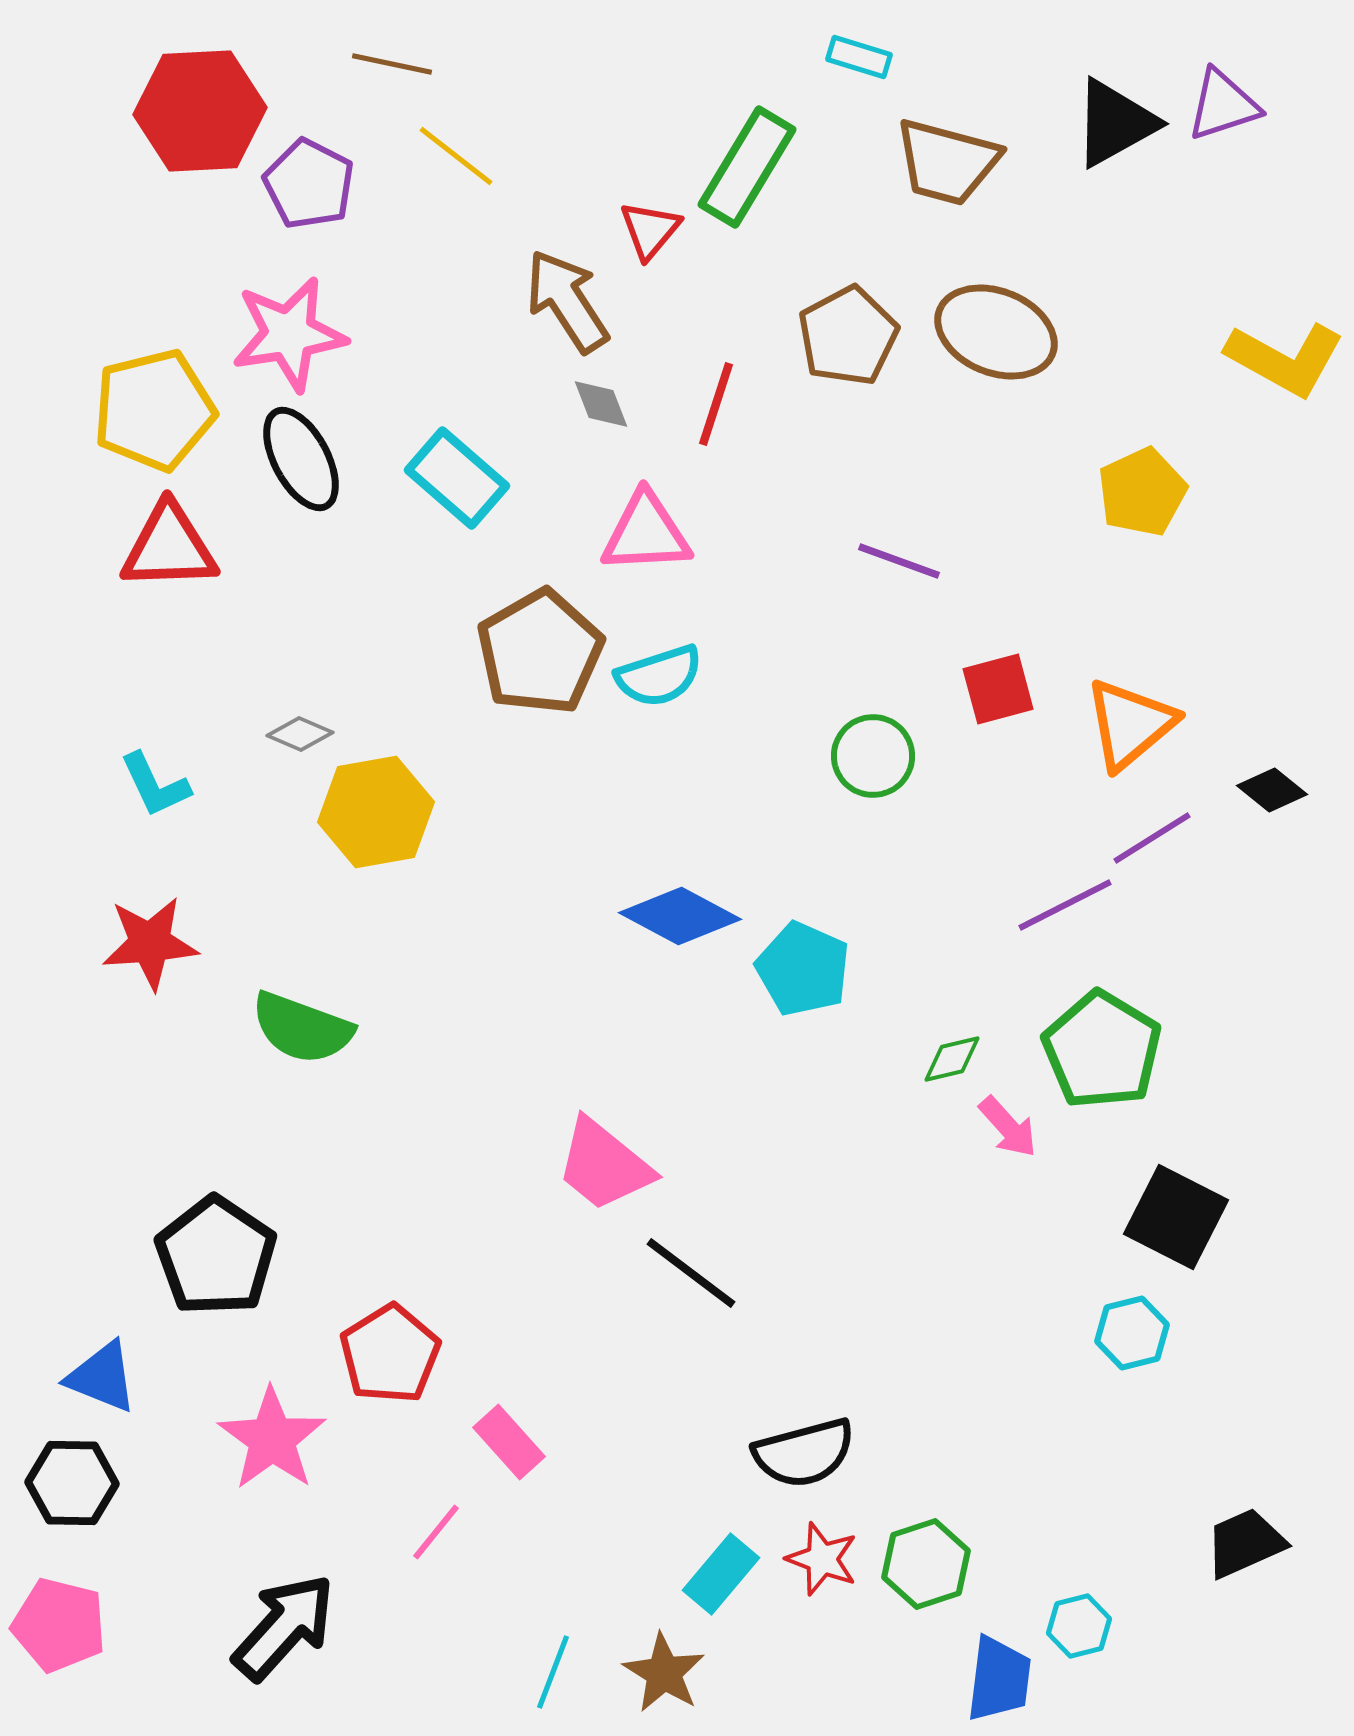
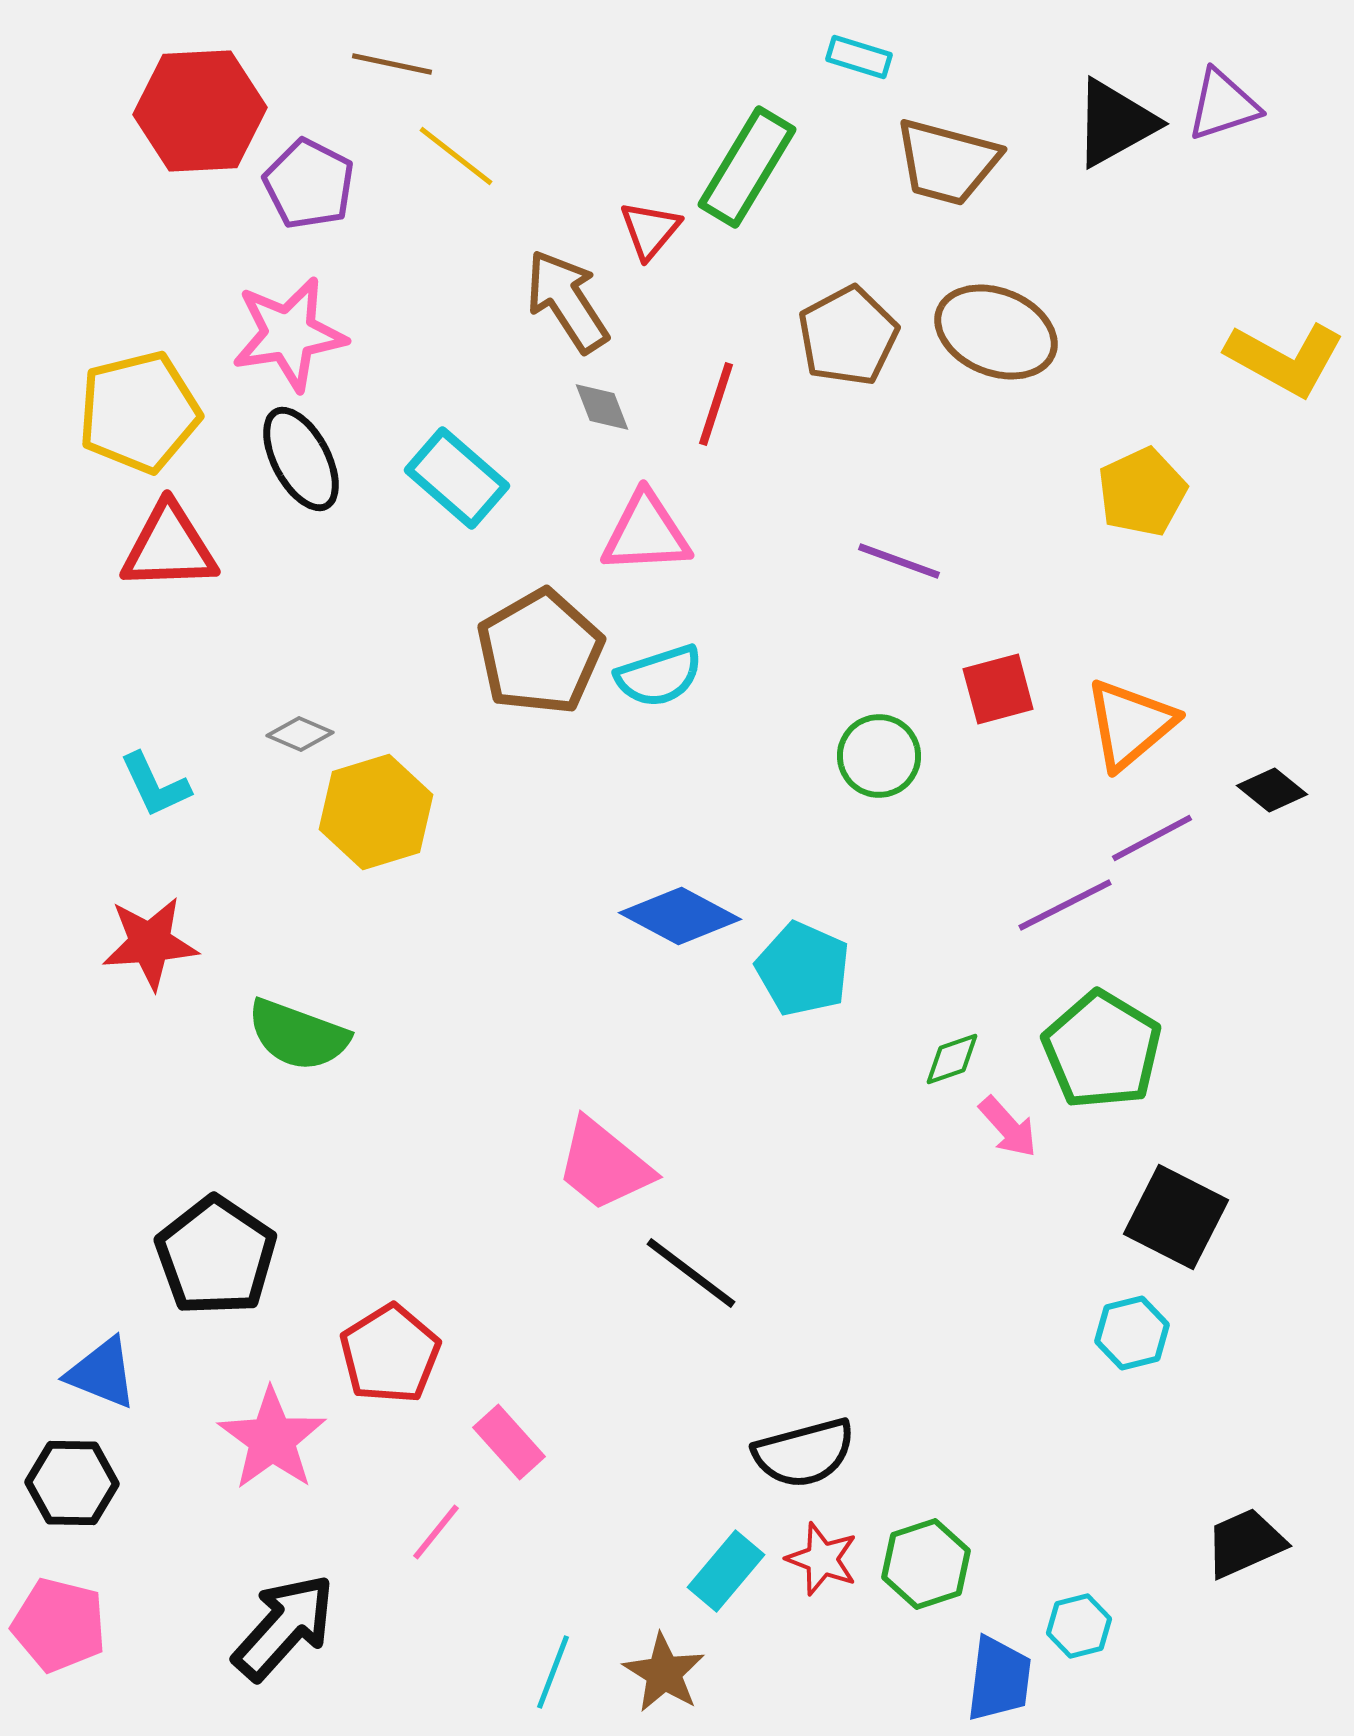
gray diamond at (601, 404): moved 1 px right, 3 px down
yellow pentagon at (154, 410): moved 15 px left, 2 px down
green circle at (873, 756): moved 6 px right
yellow hexagon at (376, 812): rotated 7 degrees counterclockwise
purple line at (1152, 838): rotated 4 degrees clockwise
green semicircle at (302, 1028): moved 4 px left, 7 px down
green diamond at (952, 1059): rotated 6 degrees counterclockwise
blue triangle at (102, 1377): moved 4 px up
cyan rectangle at (721, 1574): moved 5 px right, 3 px up
